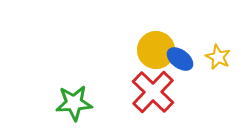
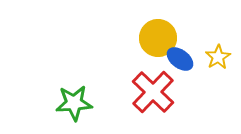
yellow circle: moved 2 px right, 12 px up
yellow star: rotated 15 degrees clockwise
